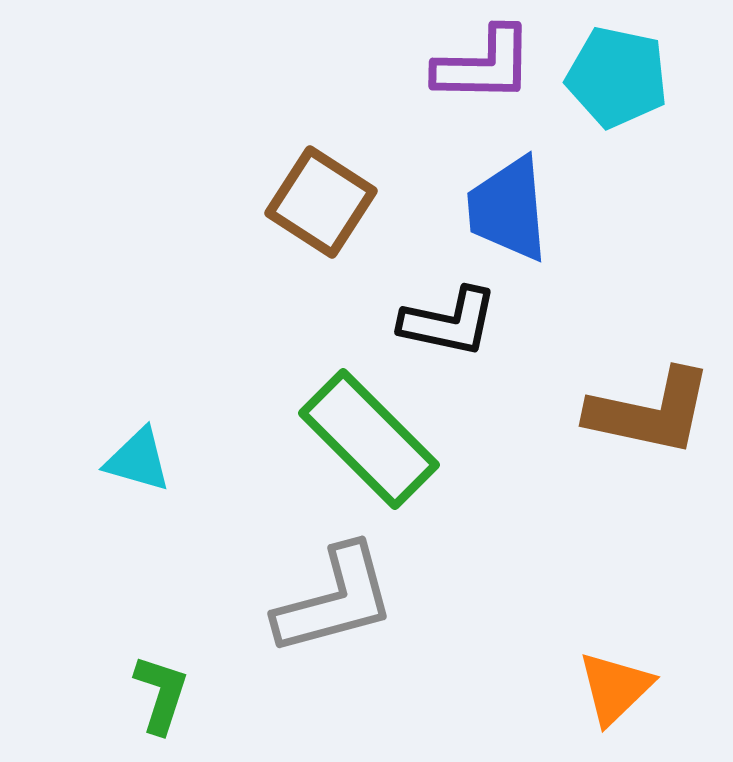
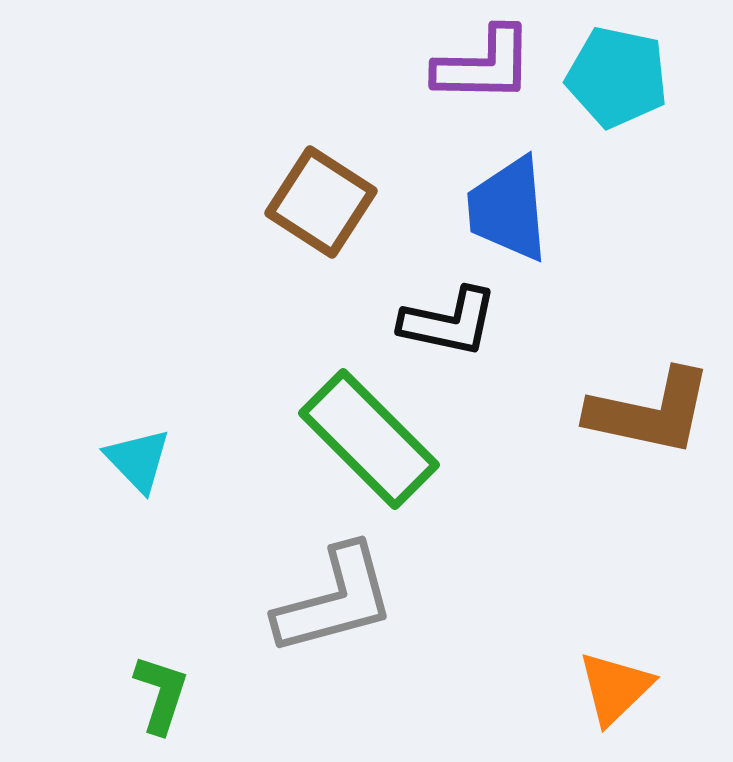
cyan triangle: rotated 30 degrees clockwise
